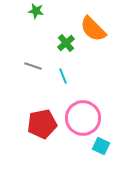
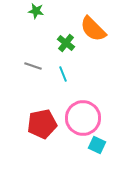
green cross: rotated 12 degrees counterclockwise
cyan line: moved 2 px up
cyan square: moved 4 px left, 1 px up
